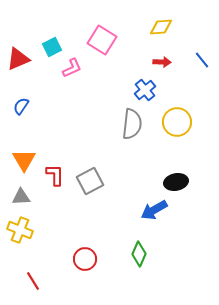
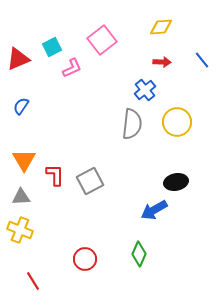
pink square: rotated 20 degrees clockwise
